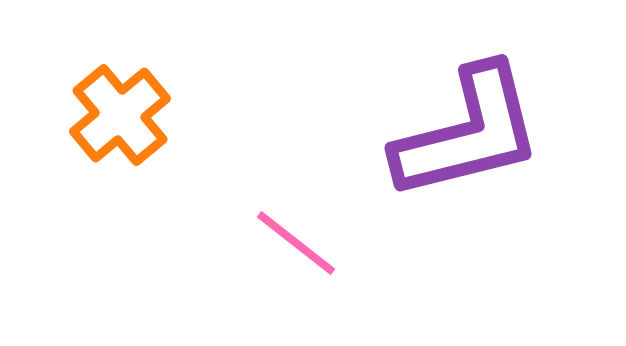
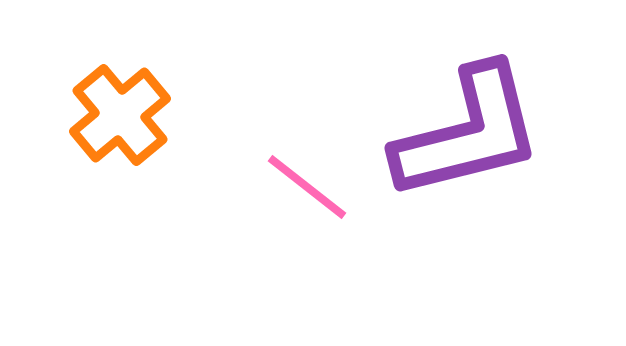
pink line: moved 11 px right, 56 px up
